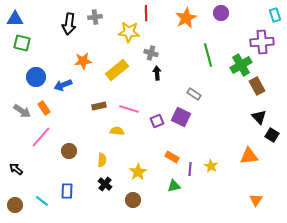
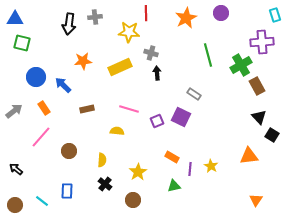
yellow rectangle at (117, 70): moved 3 px right, 3 px up; rotated 15 degrees clockwise
blue arrow at (63, 85): rotated 66 degrees clockwise
brown rectangle at (99, 106): moved 12 px left, 3 px down
gray arrow at (22, 111): moved 8 px left; rotated 72 degrees counterclockwise
